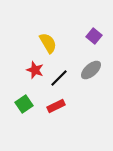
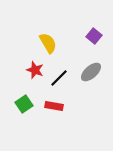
gray ellipse: moved 2 px down
red rectangle: moved 2 px left; rotated 36 degrees clockwise
